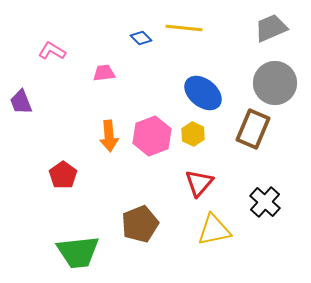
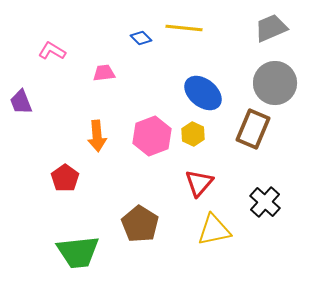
orange arrow: moved 12 px left
red pentagon: moved 2 px right, 3 px down
brown pentagon: rotated 18 degrees counterclockwise
